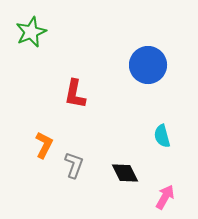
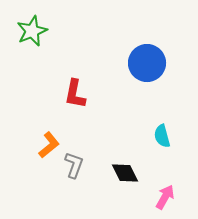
green star: moved 1 px right, 1 px up
blue circle: moved 1 px left, 2 px up
orange L-shape: moved 5 px right; rotated 24 degrees clockwise
